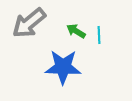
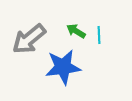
gray arrow: moved 16 px down
blue star: rotated 9 degrees counterclockwise
